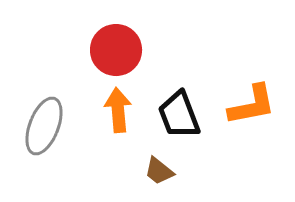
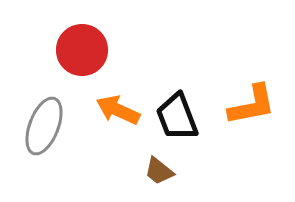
red circle: moved 34 px left
orange arrow: rotated 60 degrees counterclockwise
black trapezoid: moved 2 px left, 2 px down
